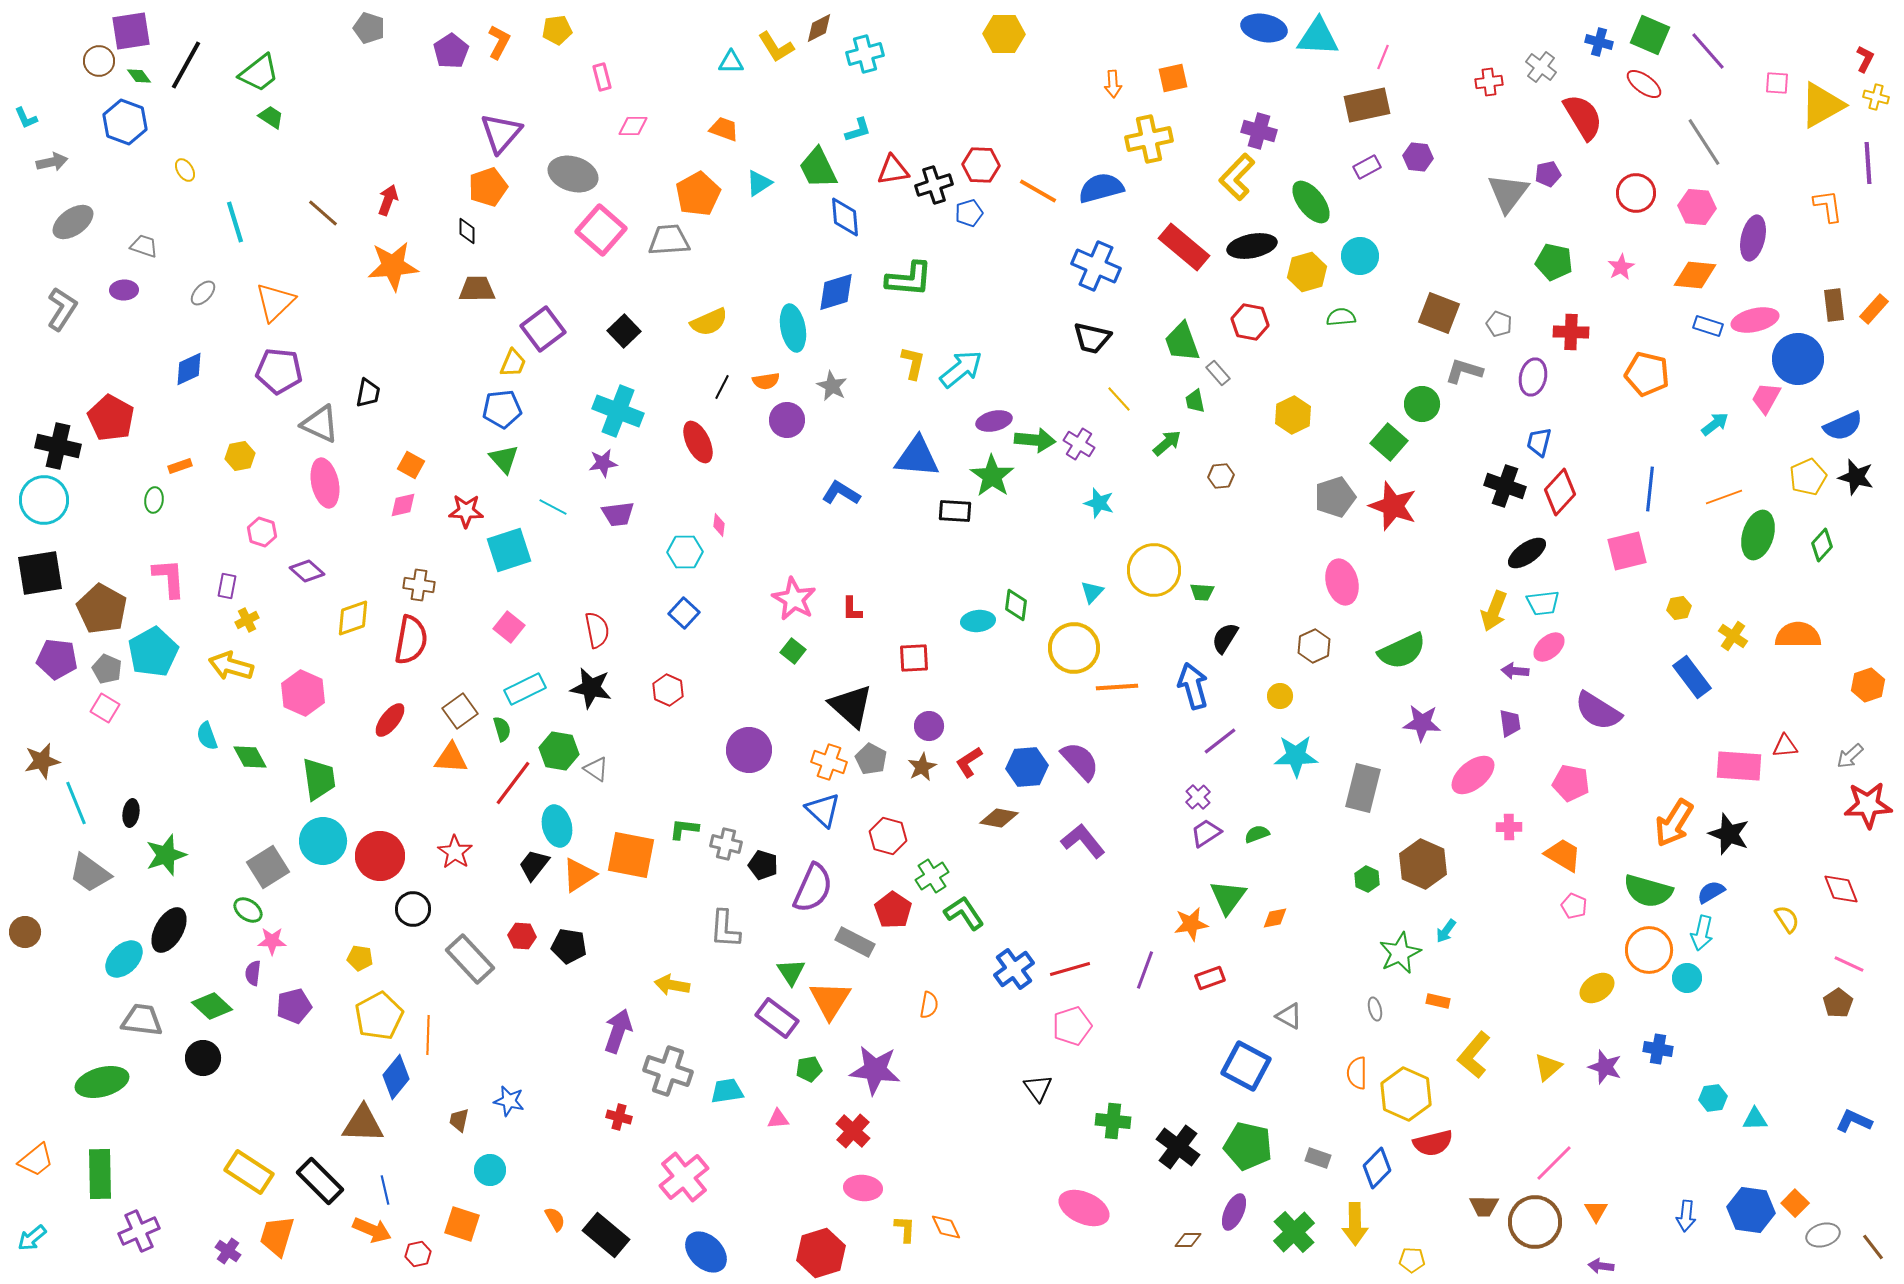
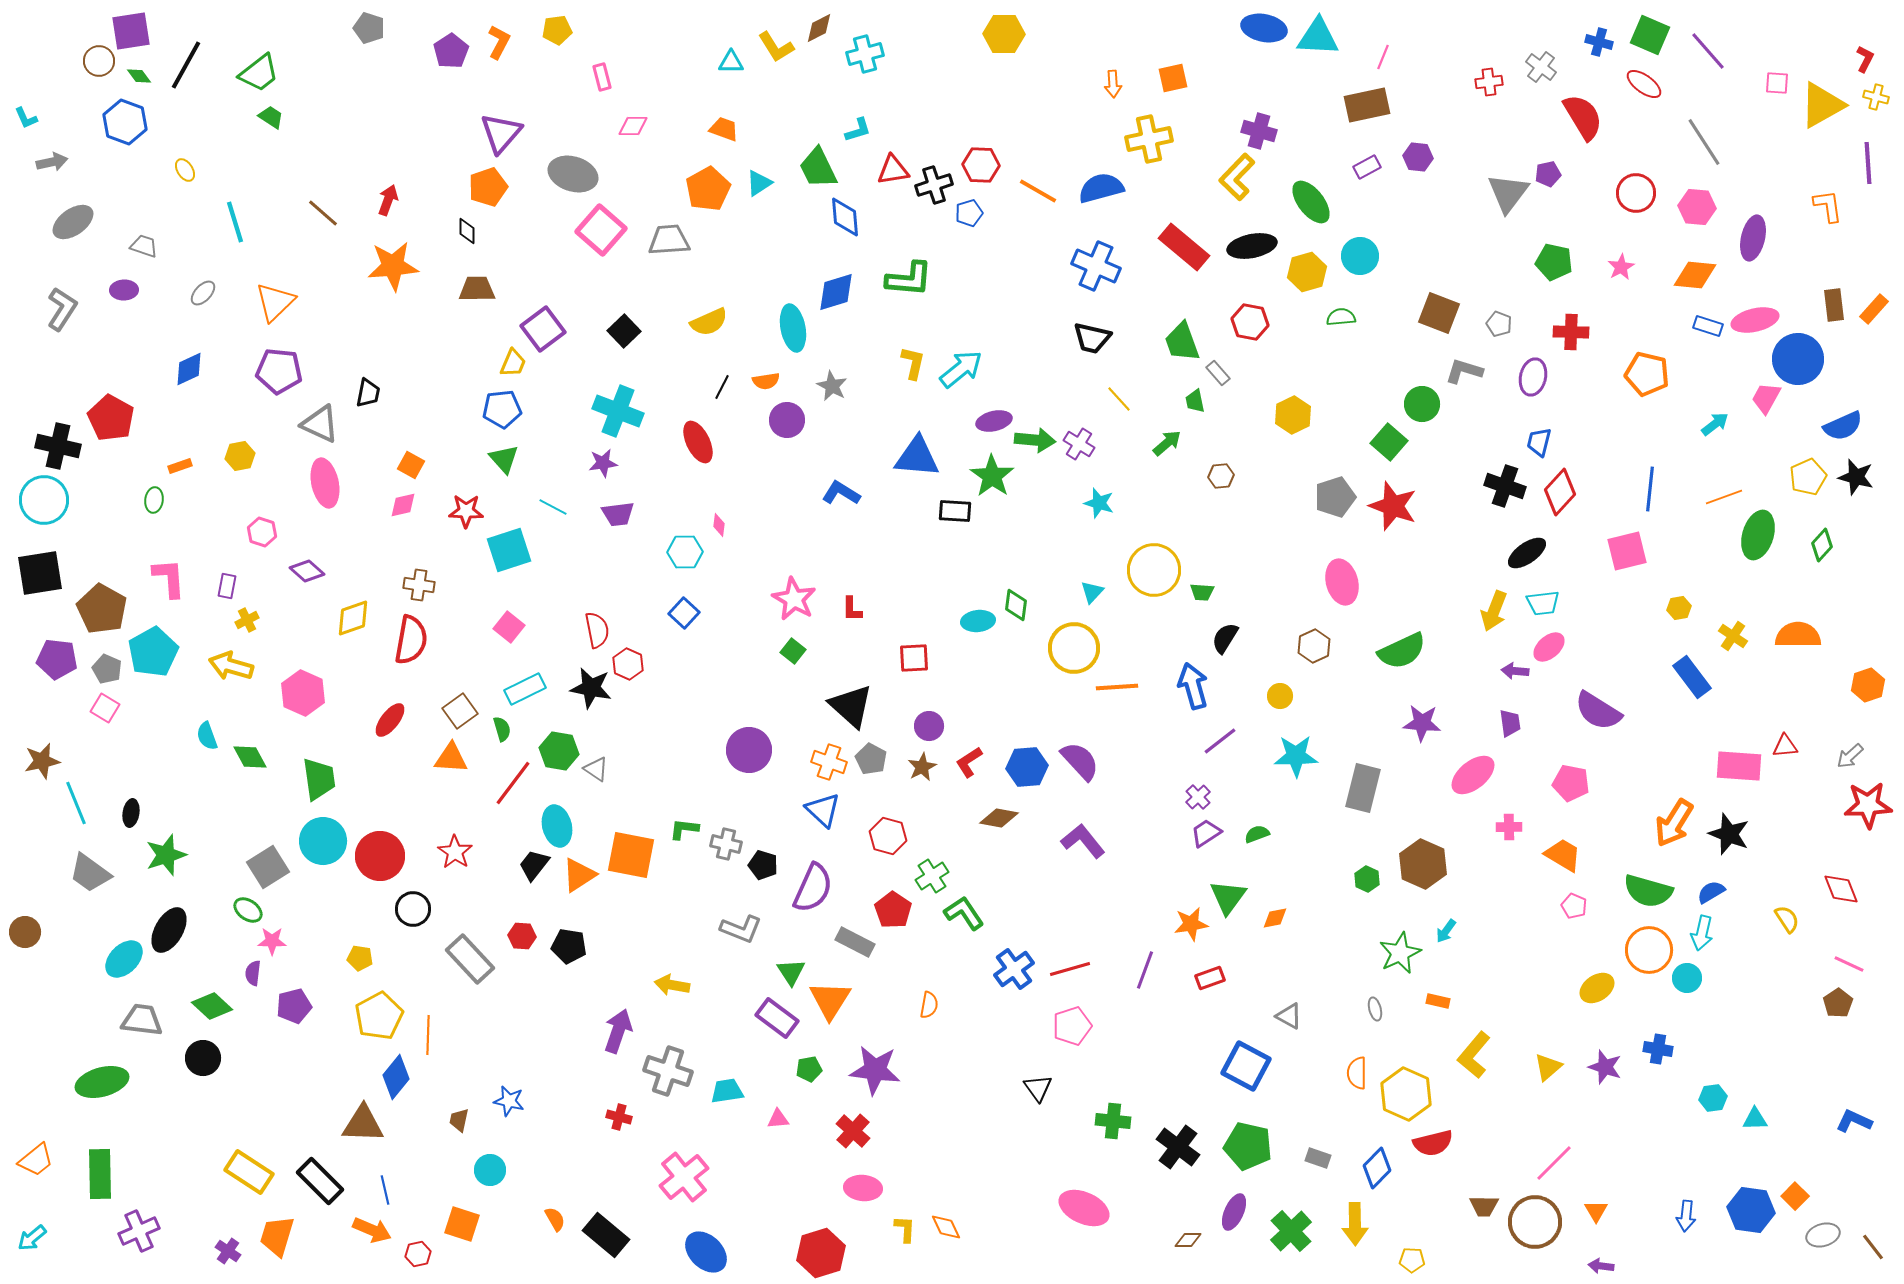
orange pentagon at (698, 194): moved 10 px right, 5 px up
red hexagon at (668, 690): moved 40 px left, 26 px up
gray L-shape at (725, 929): moved 16 px right; rotated 72 degrees counterclockwise
orange square at (1795, 1203): moved 7 px up
green cross at (1294, 1232): moved 3 px left, 1 px up
